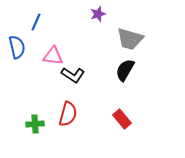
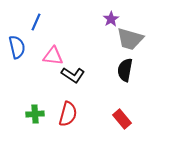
purple star: moved 13 px right, 5 px down; rotated 14 degrees counterclockwise
black semicircle: rotated 20 degrees counterclockwise
green cross: moved 10 px up
